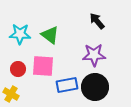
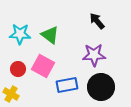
pink square: rotated 25 degrees clockwise
black circle: moved 6 px right
